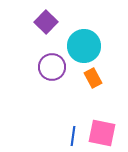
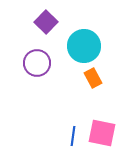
purple circle: moved 15 px left, 4 px up
